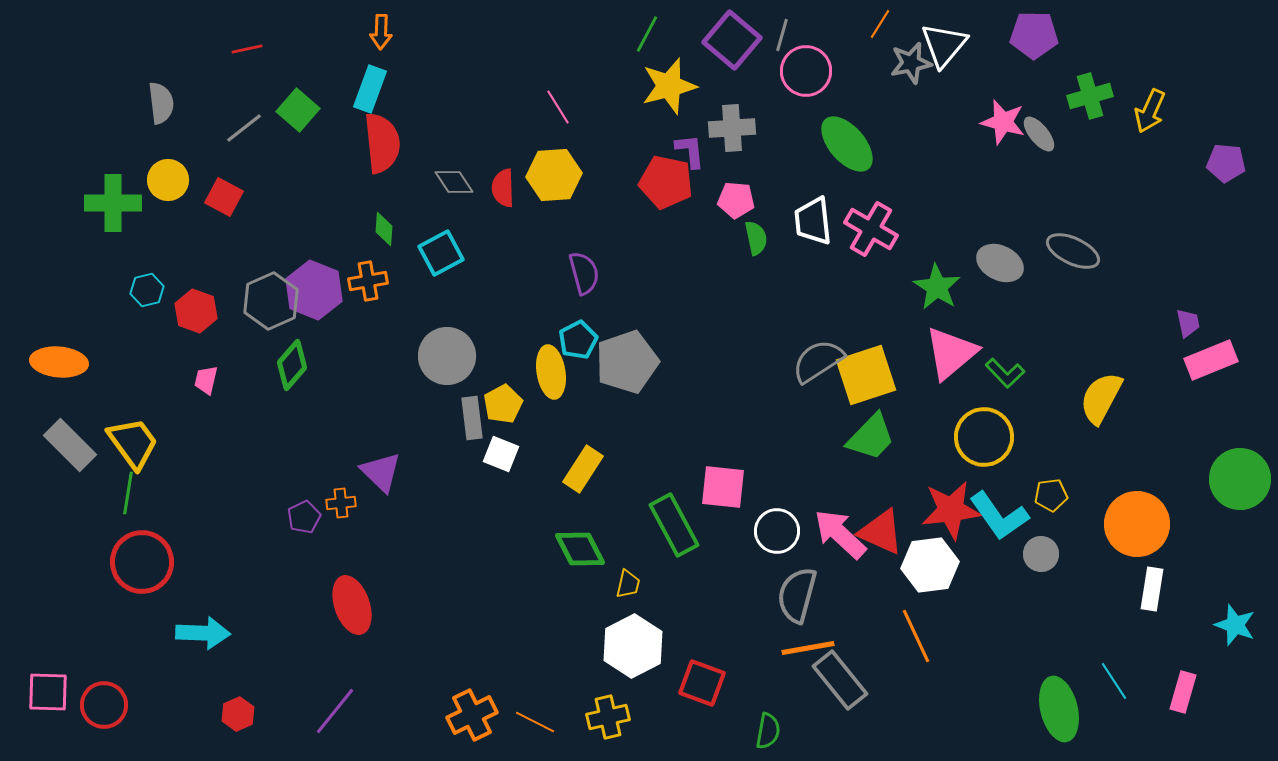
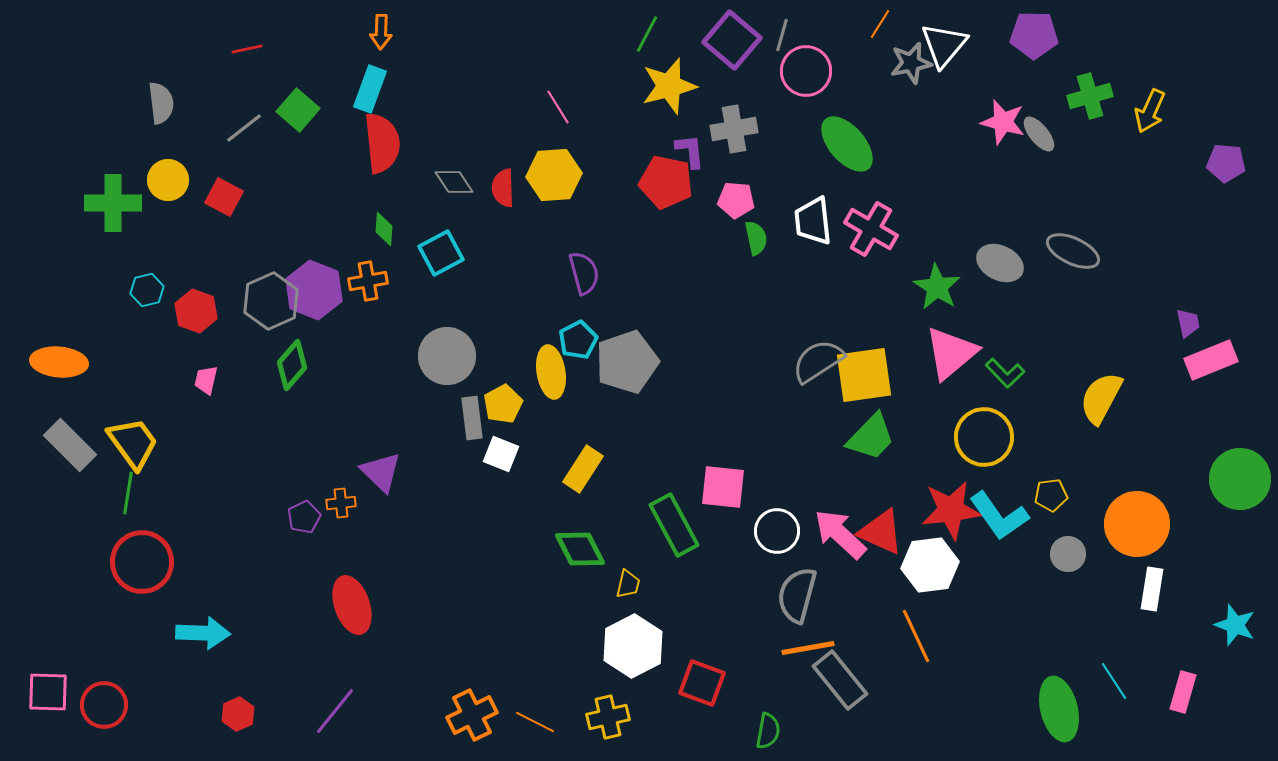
gray cross at (732, 128): moved 2 px right, 1 px down; rotated 6 degrees counterclockwise
yellow square at (866, 375): moved 2 px left; rotated 10 degrees clockwise
gray circle at (1041, 554): moved 27 px right
